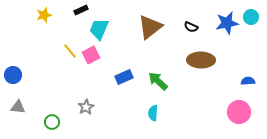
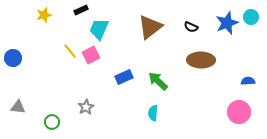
blue star: rotated 10 degrees counterclockwise
blue circle: moved 17 px up
